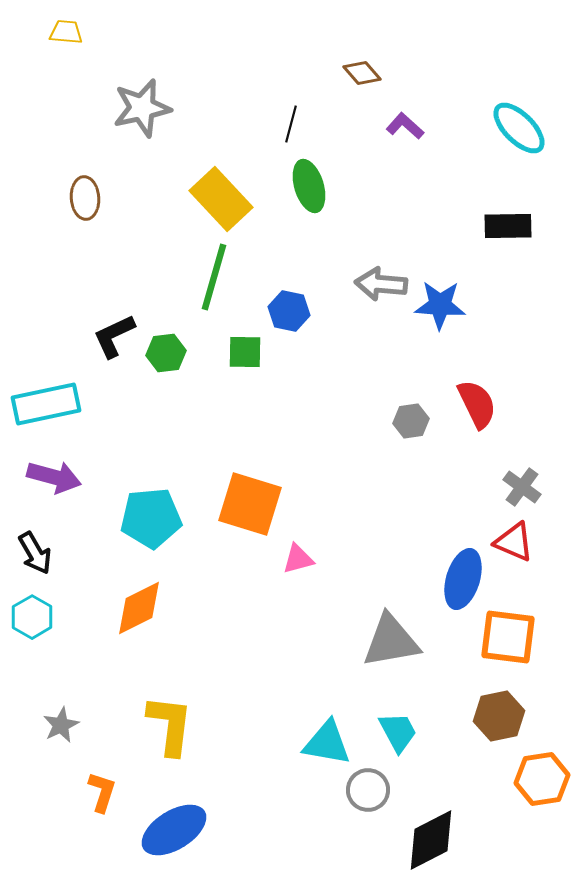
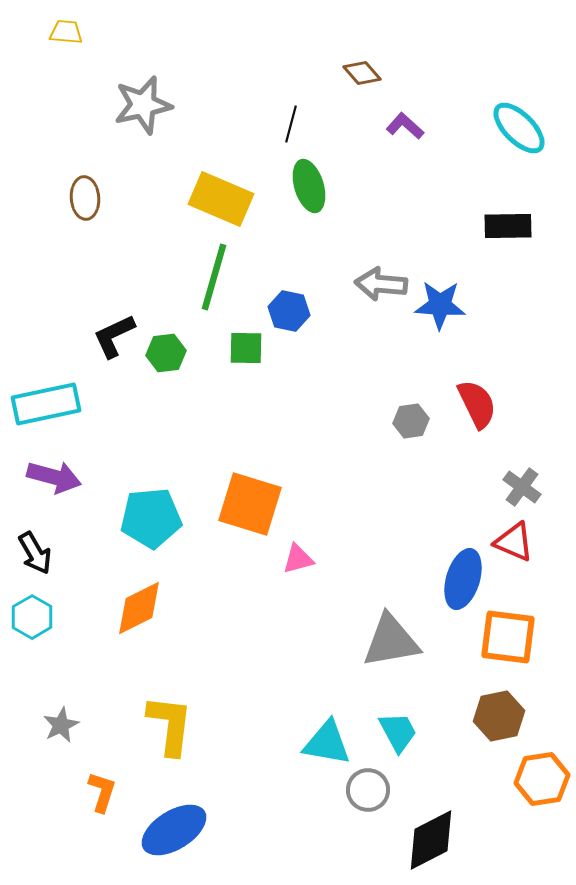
gray star at (142, 108): moved 1 px right, 3 px up
yellow rectangle at (221, 199): rotated 24 degrees counterclockwise
green square at (245, 352): moved 1 px right, 4 px up
